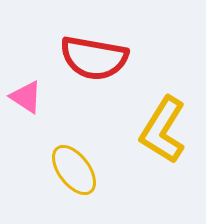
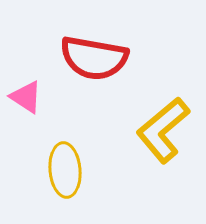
yellow L-shape: rotated 18 degrees clockwise
yellow ellipse: moved 9 px left; rotated 32 degrees clockwise
